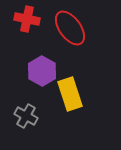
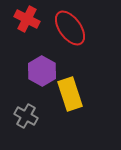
red cross: rotated 15 degrees clockwise
